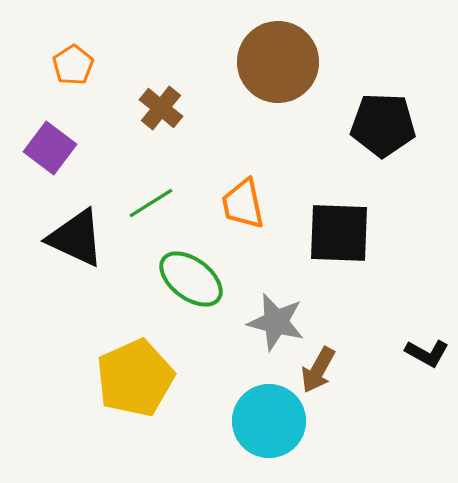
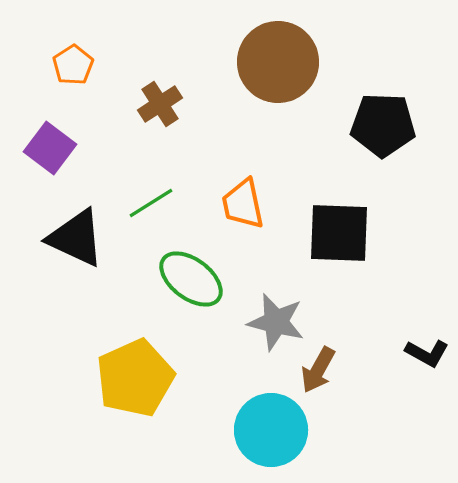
brown cross: moved 1 px left, 4 px up; rotated 18 degrees clockwise
cyan circle: moved 2 px right, 9 px down
